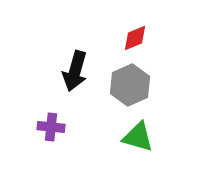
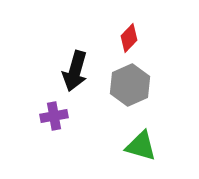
red diamond: moved 6 px left; rotated 24 degrees counterclockwise
purple cross: moved 3 px right, 11 px up; rotated 16 degrees counterclockwise
green triangle: moved 3 px right, 9 px down
